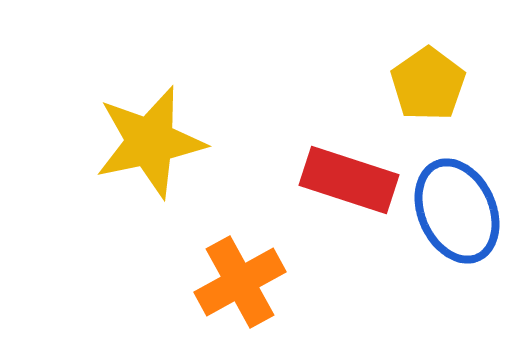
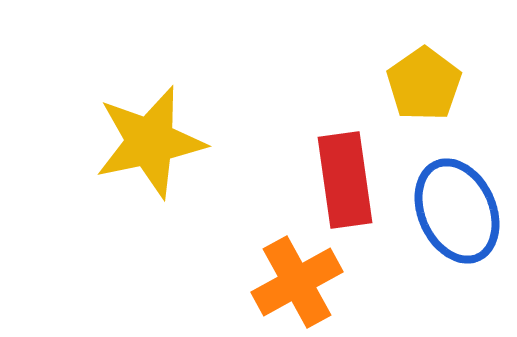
yellow pentagon: moved 4 px left
red rectangle: moved 4 px left; rotated 64 degrees clockwise
orange cross: moved 57 px right
